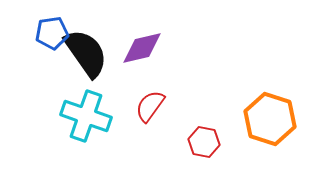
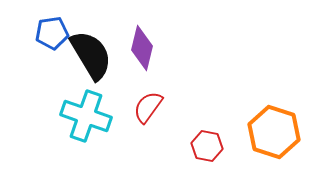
purple diamond: rotated 63 degrees counterclockwise
black semicircle: moved 5 px right, 2 px down; rotated 4 degrees clockwise
red semicircle: moved 2 px left, 1 px down
orange hexagon: moved 4 px right, 13 px down
red hexagon: moved 3 px right, 4 px down
